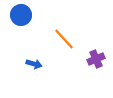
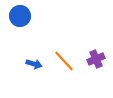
blue circle: moved 1 px left, 1 px down
orange line: moved 22 px down
